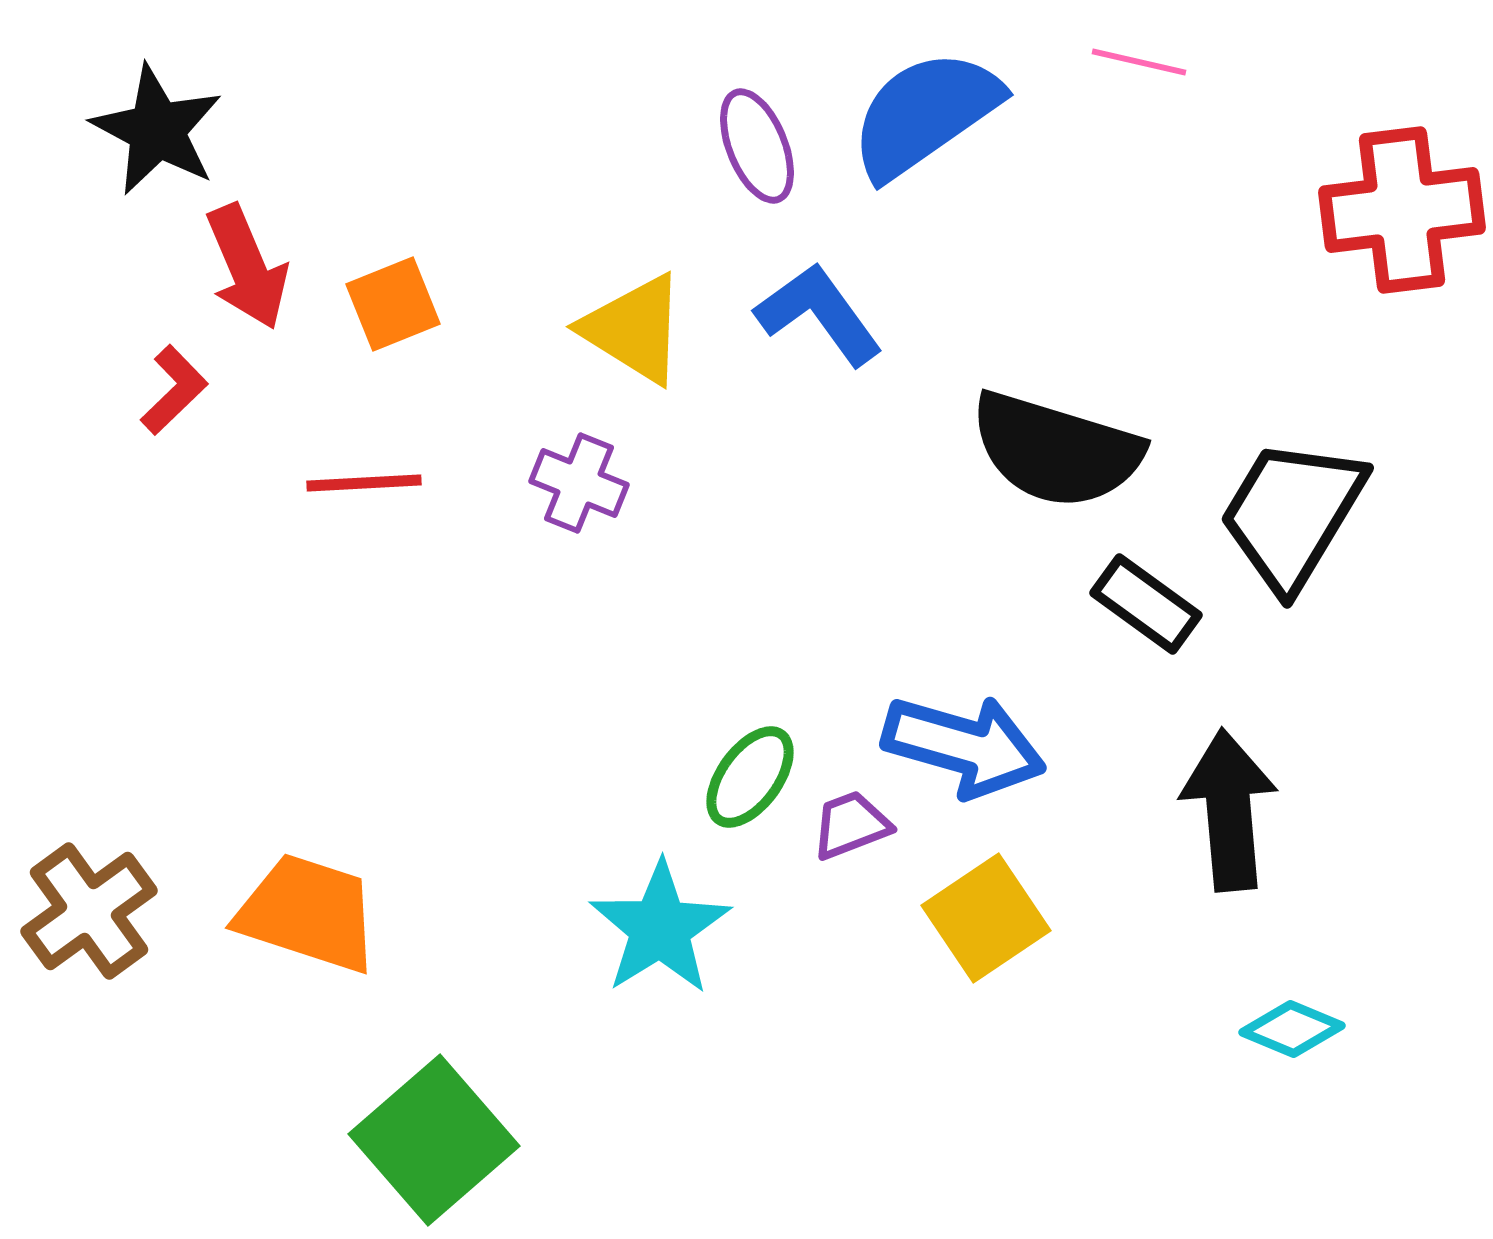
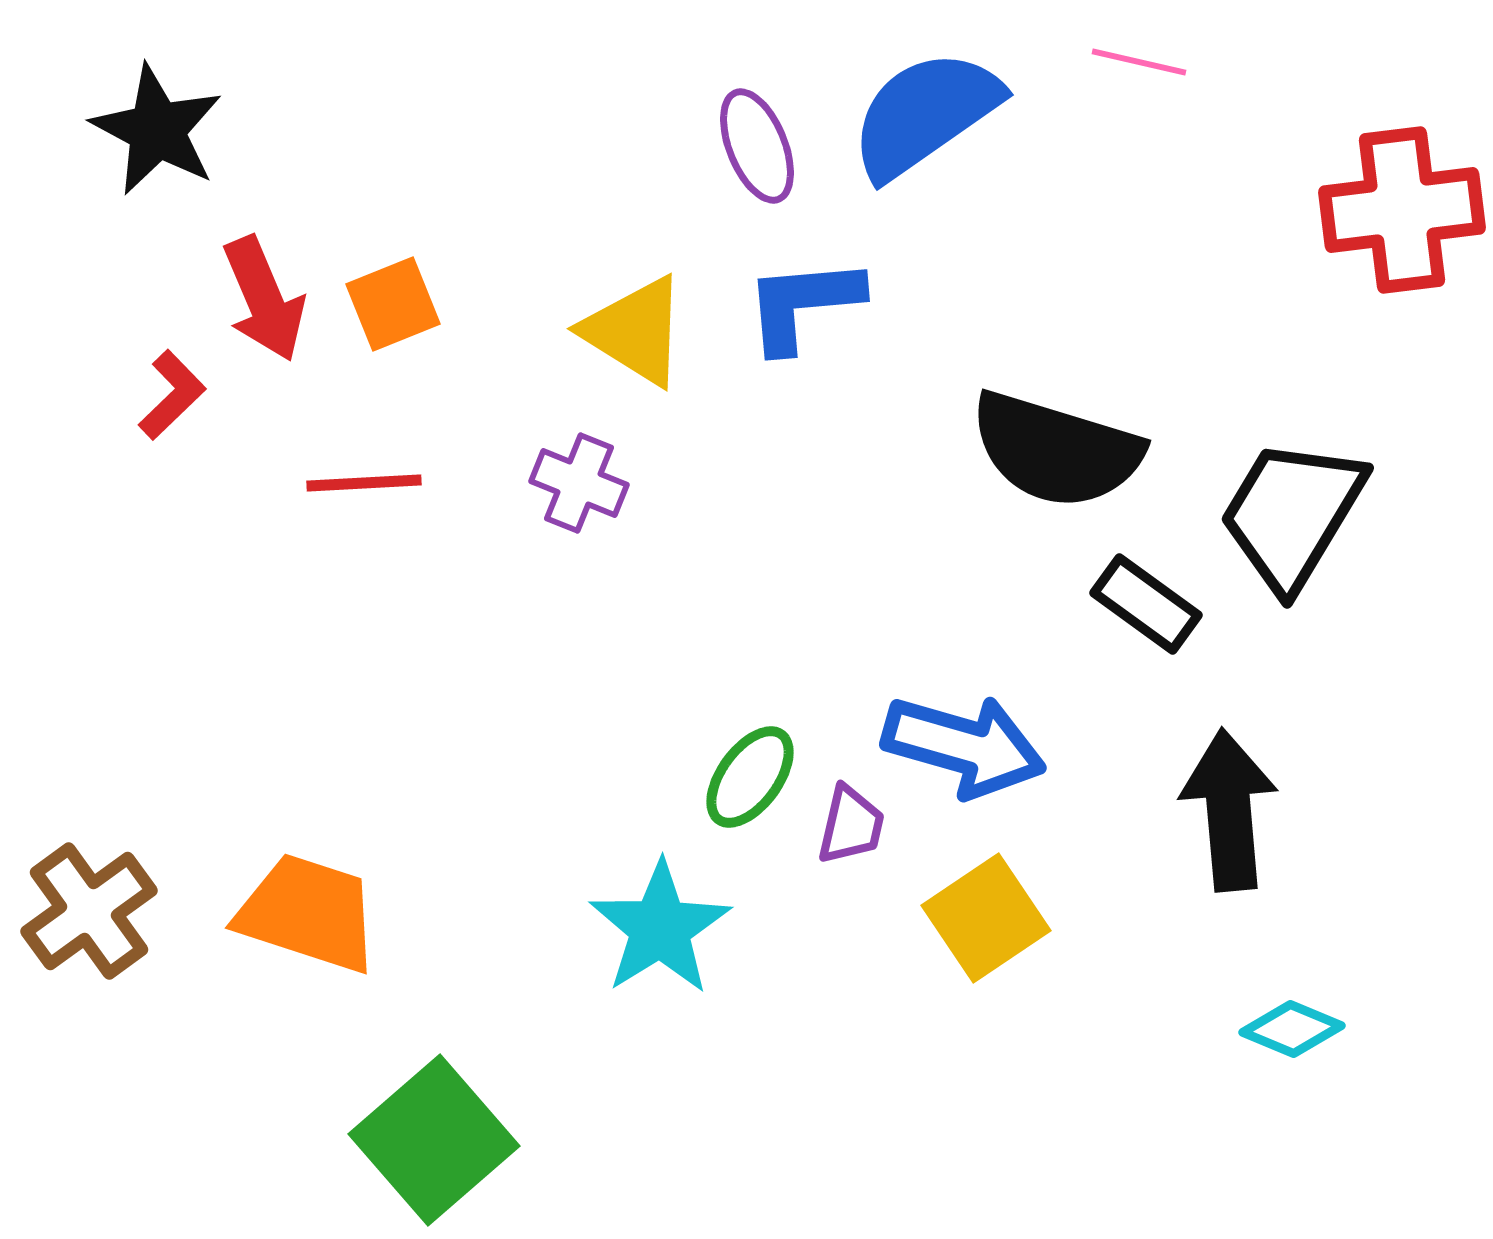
red arrow: moved 17 px right, 32 px down
blue L-shape: moved 16 px left, 10 px up; rotated 59 degrees counterclockwise
yellow triangle: moved 1 px right, 2 px down
red L-shape: moved 2 px left, 5 px down
purple trapezoid: rotated 124 degrees clockwise
